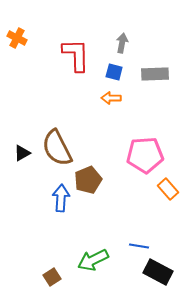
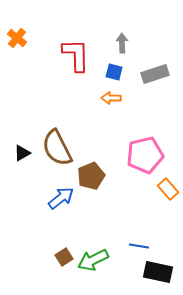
orange cross: rotated 12 degrees clockwise
gray arrow: rotated 12 degrees counterclockwise
gray rectangle: rotated 16 degrees counterclockwise
pink pentagon: rotated 9 degrees counterclockwise
brown pentagon: moved 3 px right, 4 px up
blue arrow: rotated 48 degrees clockwise
black rectangle: rotated 16 degrees counterclockwise
brown square: moved 12 px right, 20 px up
